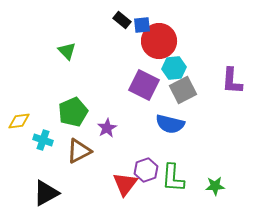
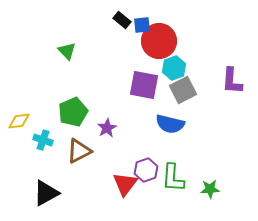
cyan hexagon: rotated 15 degrees counterclockwise
purple square: rotated 16 degrees counterclockwise
green star: moved 5 px left, 3 px down
